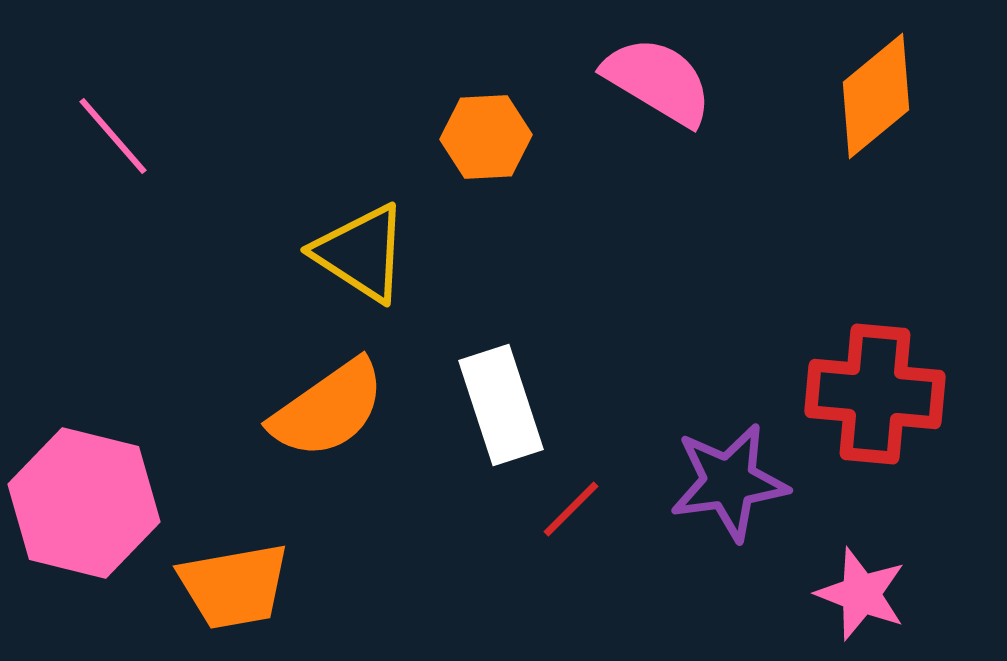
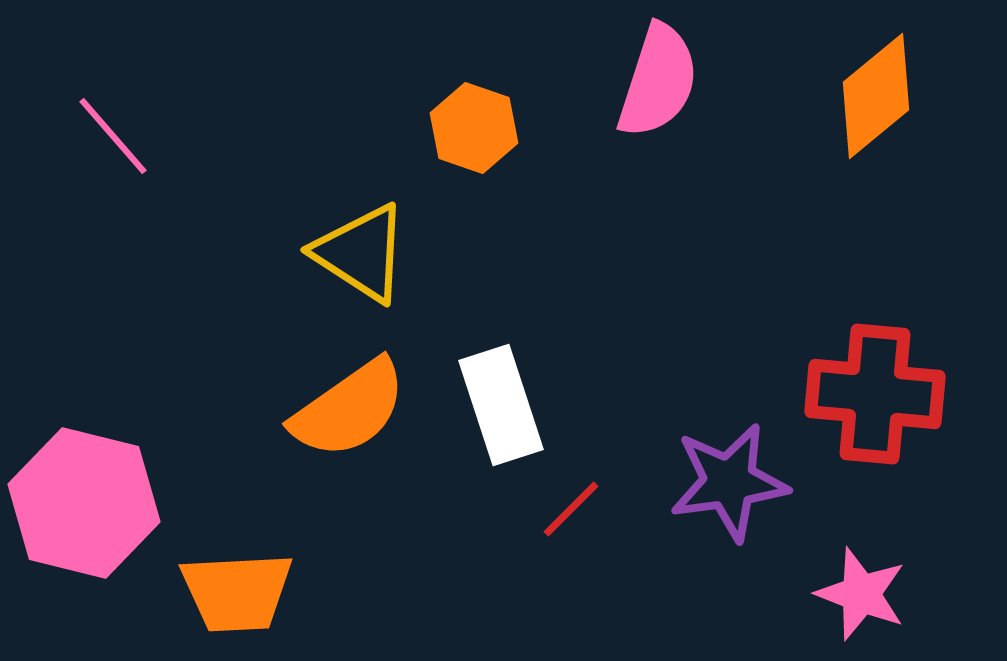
pink semicircle: rotated 77 degrees clockwise
orange hexagon: moved 12 px left, 9 px up; rotated 22 degrees clockwise
orange semicircle: moved 21 px right
orange trapezoid: moved 3 px right, 6 px down; rotated 7 degrees clockwise
